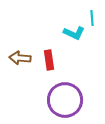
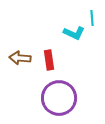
purple circle: moved 6 px left, 2 px up
